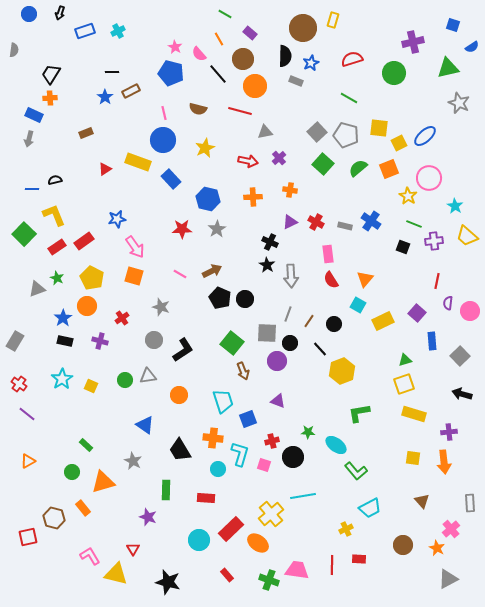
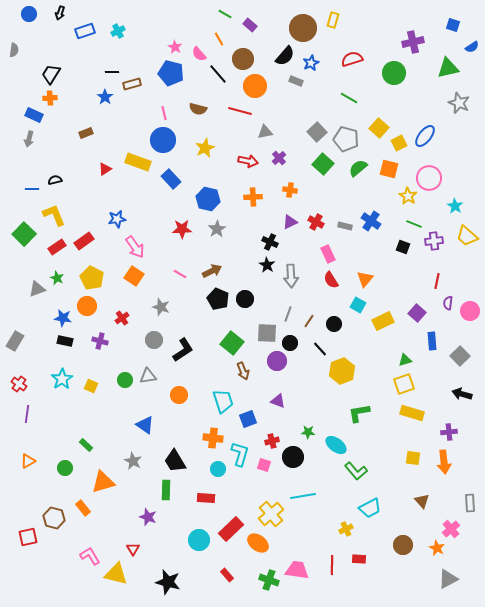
purple rectangle at (250, 33): moved 8 px up
black semicircle at (285, 56): rotated 40 degrees clockwise
brown rectangle at (131, 91): moved 1 px right, 7 px up; rotated 12 degrees clockwise
yellow square at (379, 128): rotated 36 degrees clockwise
gray pentagon at (346, 135): moved 4 px down
blue ellipse at (425, 136): rotated 10 degrees counterclockwise
orange square at (389, 169): rotated 36 degrees clockwise
pink rectangle at (328, 254): rotated 18 degrees counterclockwise
orange square at (134, 276): rotated 18 degrees clockwise
black pentagon at (220, 298): moved 2 px left, 1 px down
blue star at (63, 318): rotated 30 degrees counterclockwise
purple line at (27, 414): rotated 60 degrees clockwise
yellow rectangle at (414, 414): moved 2 px left, 1 px up
black trapezoid at (180, 450): moved 5 px left, 11 px down
green circle at (72, 472): moved 7 px left, 4 px up
